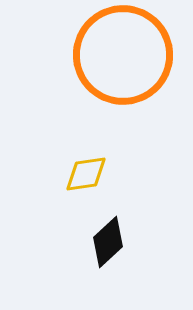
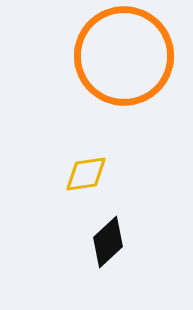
orange circle: moved 1 px right, 1 px down
